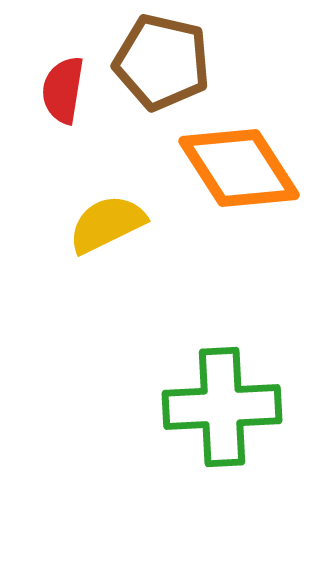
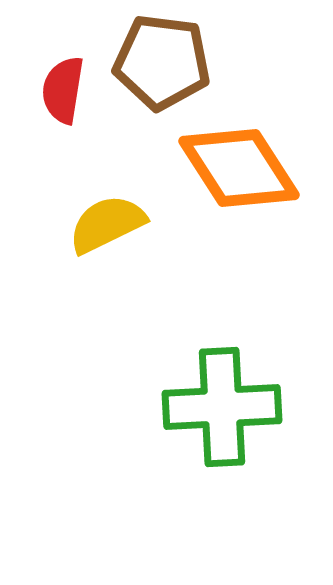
brown pentagon: rotated 6 degrees counterclockwise
